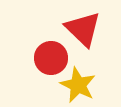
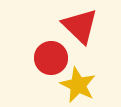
red triangle: moved 3 px left, 3 px up
